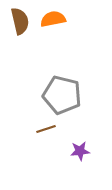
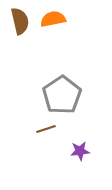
gray pentagon: rotated 24 degrees clockwise
